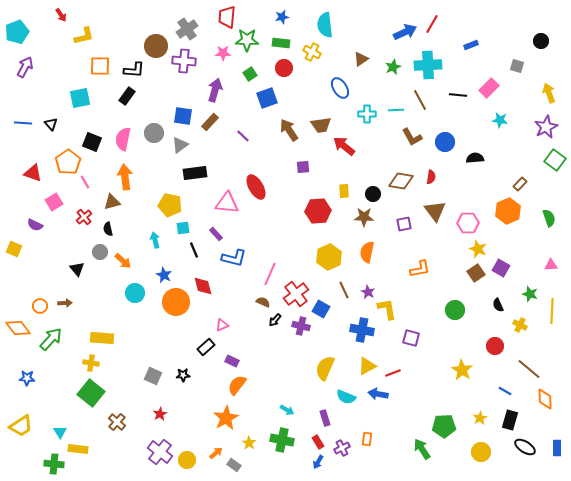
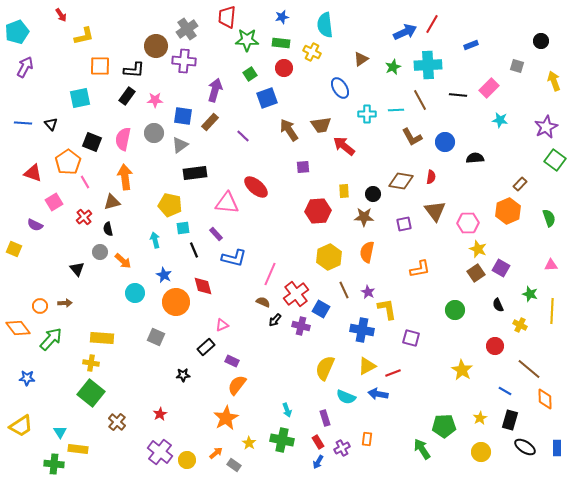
pink star at (223, 53): moved 68 px left, 47 px down
yellow arrow at (549, 93): moved 5 px right, 12 px up
red ellipse at (256, 187): rotated 20 degrees counterclockwise
gray square at (153, 376): moved 3 px right, 39 px up
cyan arrow at (287, 410): rotated 40 degrees clockwise
